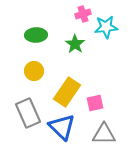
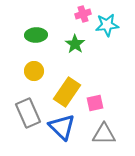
cyan star: moved 1 px right, 2 px up
